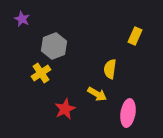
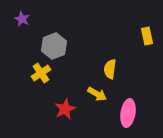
yellow rectangle: moved 12 px right; rotated 36 degrees counterclockwise
